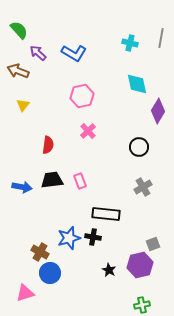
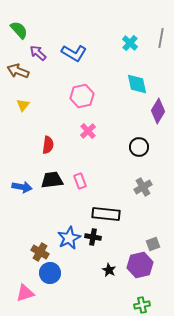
cyan cross: rotated 28 degrees clockwise
blue star: rotated 10 degrees counterclockwise
